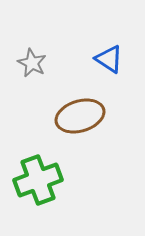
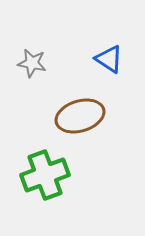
gray star: rotated 16 degrees counterclockwise
green cross: moved 7 px right, 5 px up
